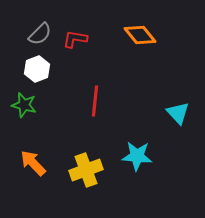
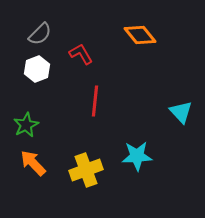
red L-shape: moved 6 px right, 15 px down; rotated 50 degrees clockwise
green star: moved 2 px right, 20 px down; rotated 30 degrees clockwise
cyan triangle: moved 3 px right, 1 px up
cyan star: rotated 8 degrees counterclockwise
